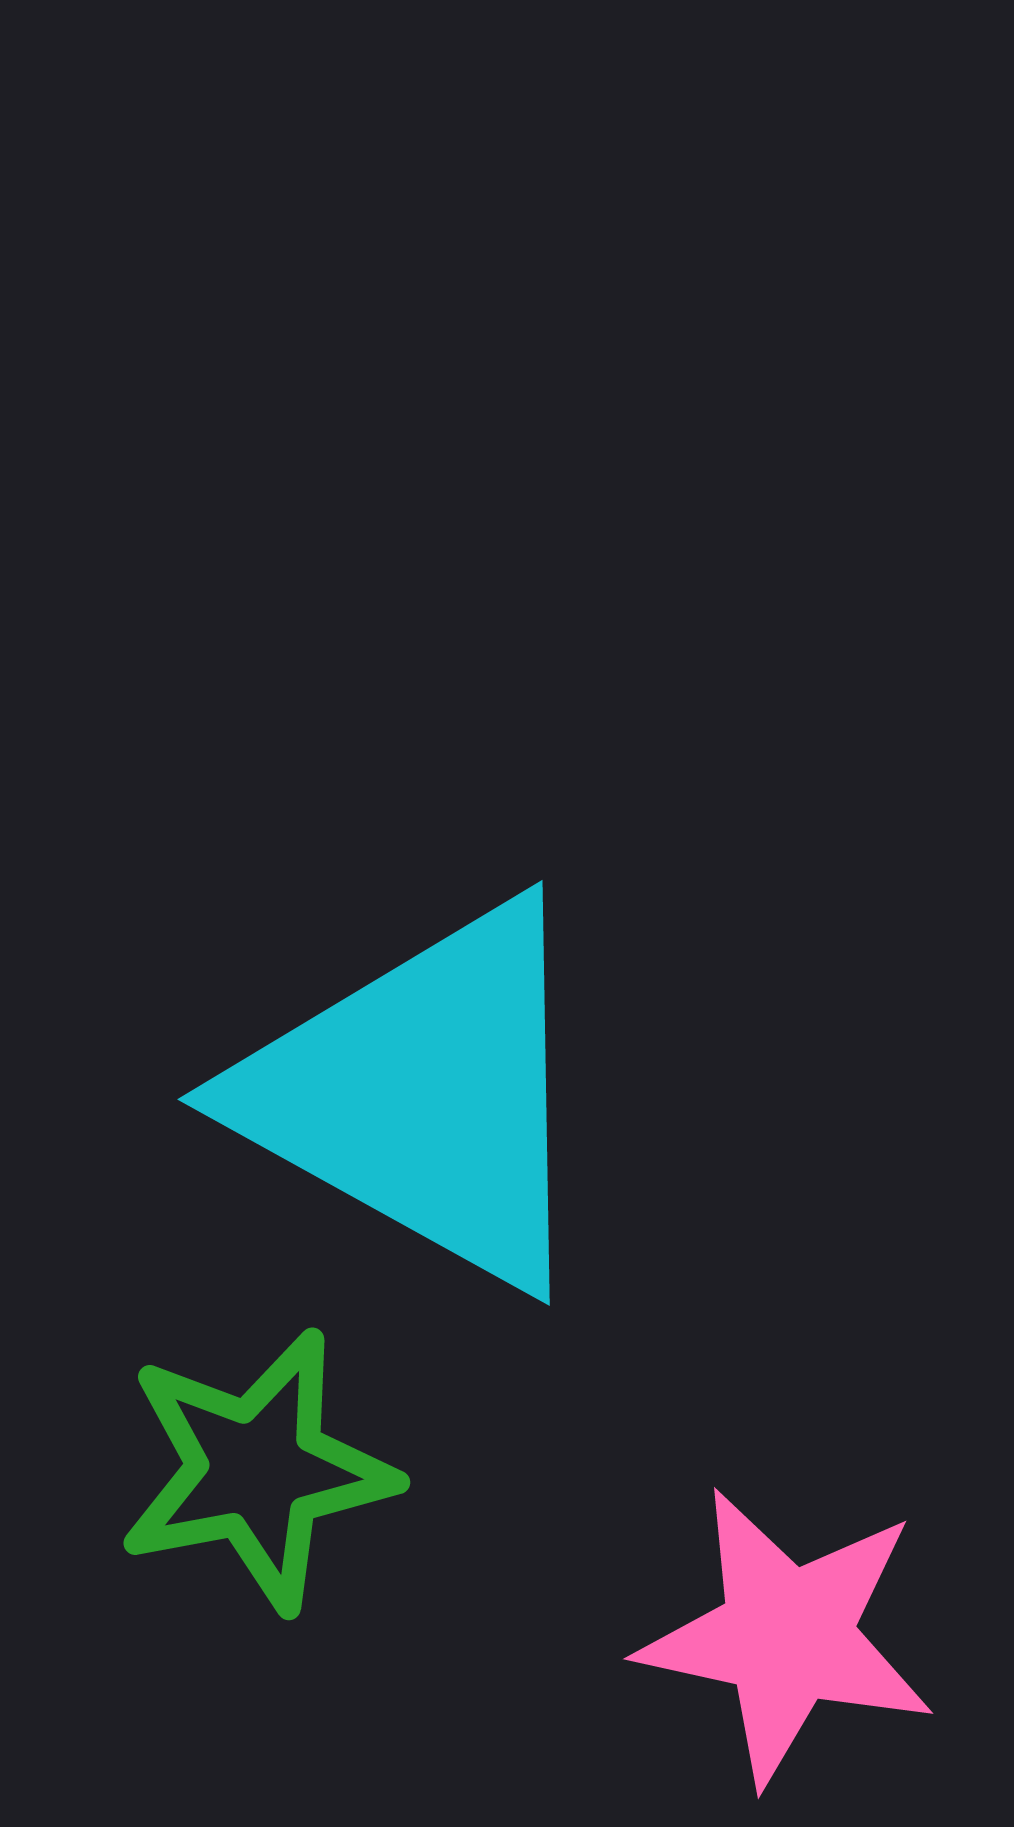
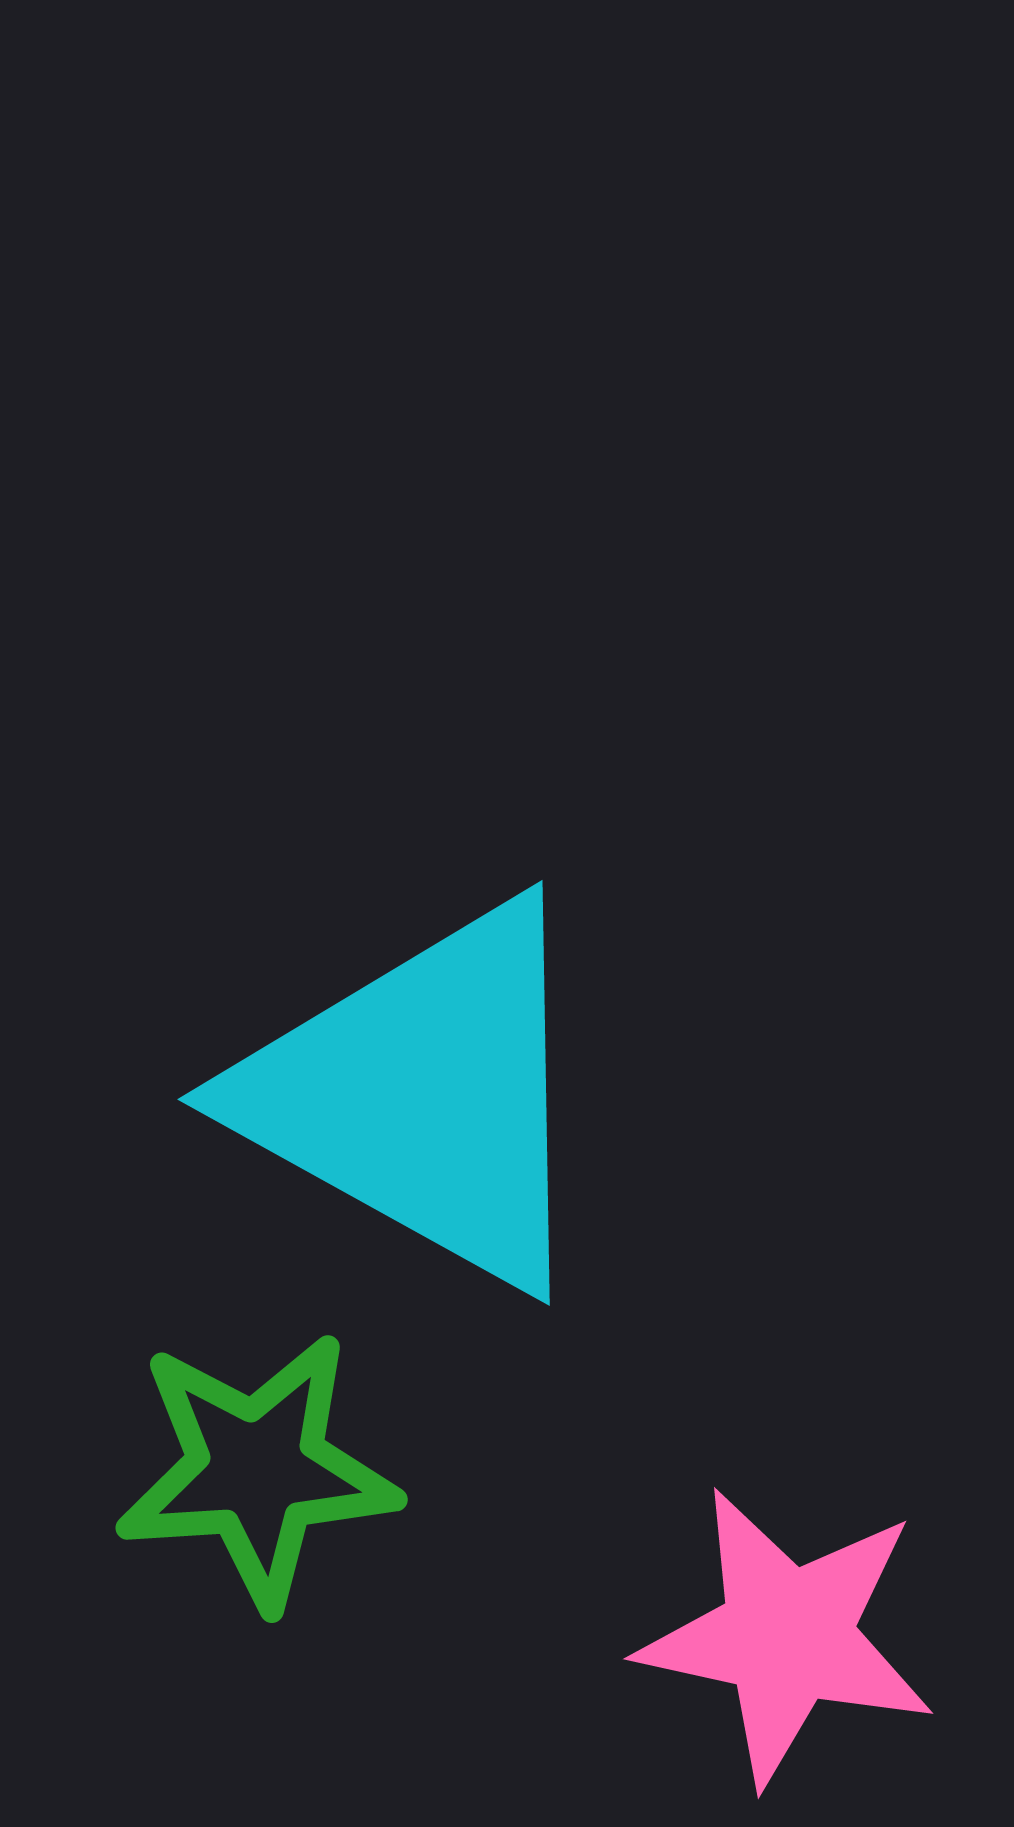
green star: rotated 7 degrees clockwise
